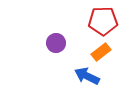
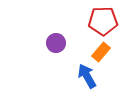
orange rectangle: rotated 12 degrees counterclockwise
blue arrow: rotated 35 degrees clockwise
